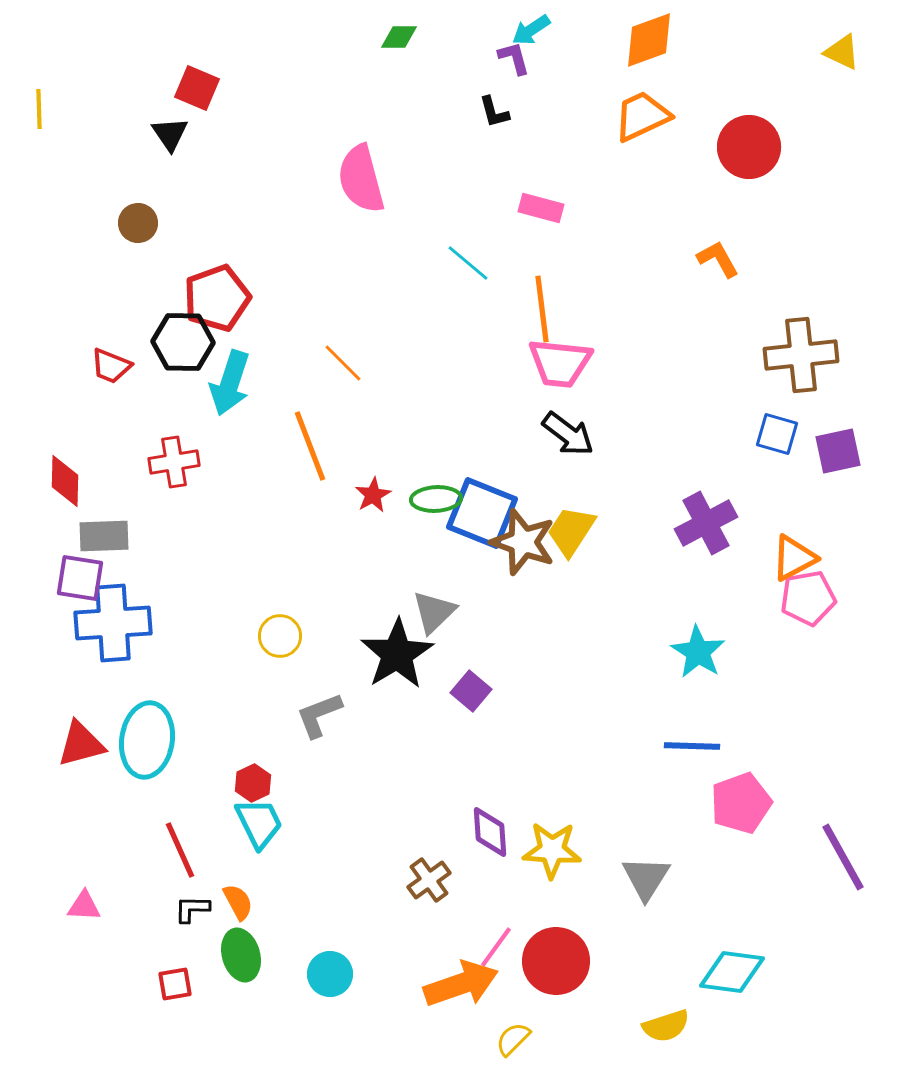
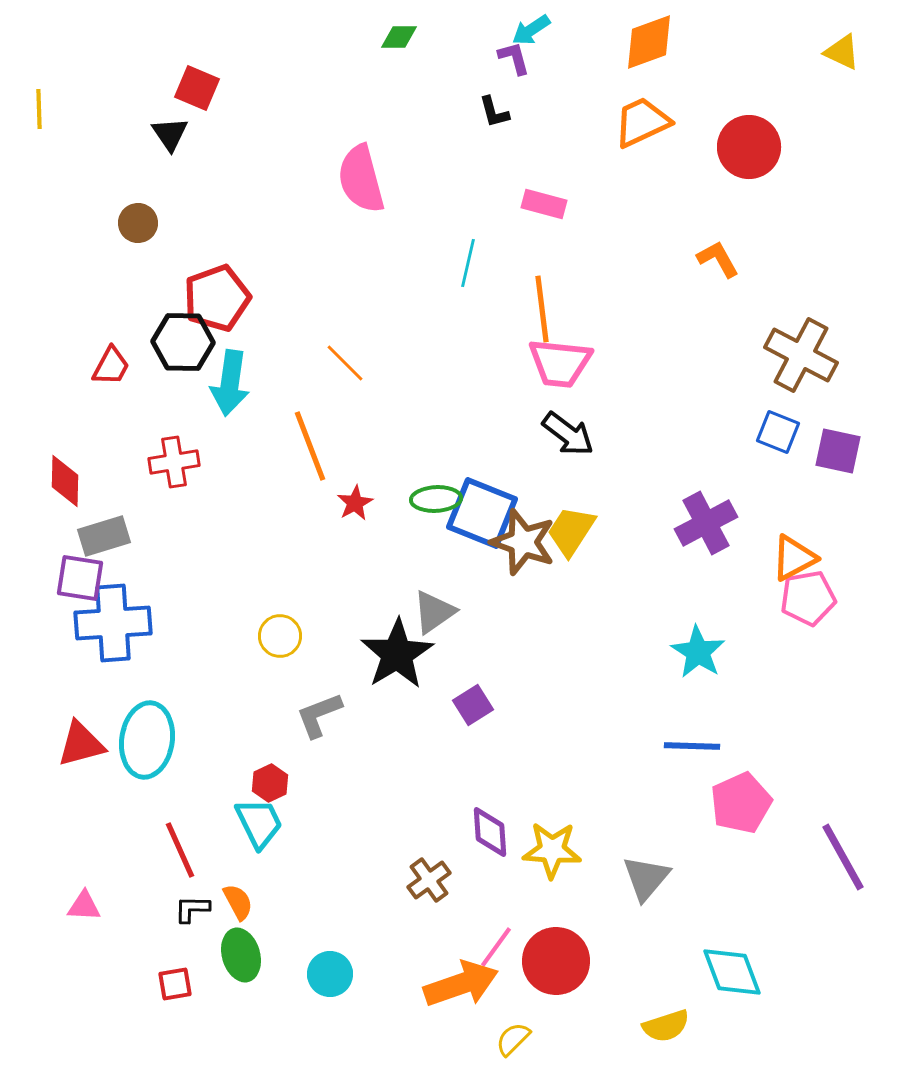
orange diamond at (649, 40): moved 2 px down
orange trapezoid at (642, 116): moved 6 px down
pink rectangle at (541, 208): moved 3 px right, 4 px up
cyan line at (468, 263): rotated 63 degrees clockwise
brown cross at (801, 355): rotated 34 degrees clockwise
orange line at (343, 363): moved 2 px right
red trapezoid at (111, 366): rotated 84 degrees counterclockwise
cyan arrow at (230, 383): rotated 10 degrees counterclockwise
blue square at (777, 434): moved 1 px right, 2 px up; rotated 6 degrees clockwise
purple square at (838, 451): rotated 24 degrees clockwise
red star at (373, 495): moved 18 px left, 8 px down
gray rectangle at (104, 536): rotated 15 degrees counterclockwise
gray triangle at (434, 612): rotated 9 degrees clockwise
purple square at (471, 691): moved 2 px right, 14 px down; rotated 18 degrees clockwise
red hexagon at (253, 783): moved 17 px right
pink pentagon at (741, 803): rotated 4 degrees counterclockwise
gray triangle at (646, 878): rotated 8 degrees clockwise
cyan diamond at (732, 972): rotated 62 degrees clockwise
